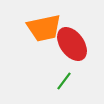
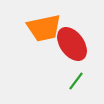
green line: moved 12 px right
